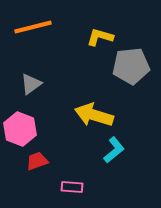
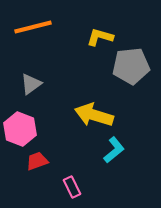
pink rectangle: rotated 60 degrees clockwise
